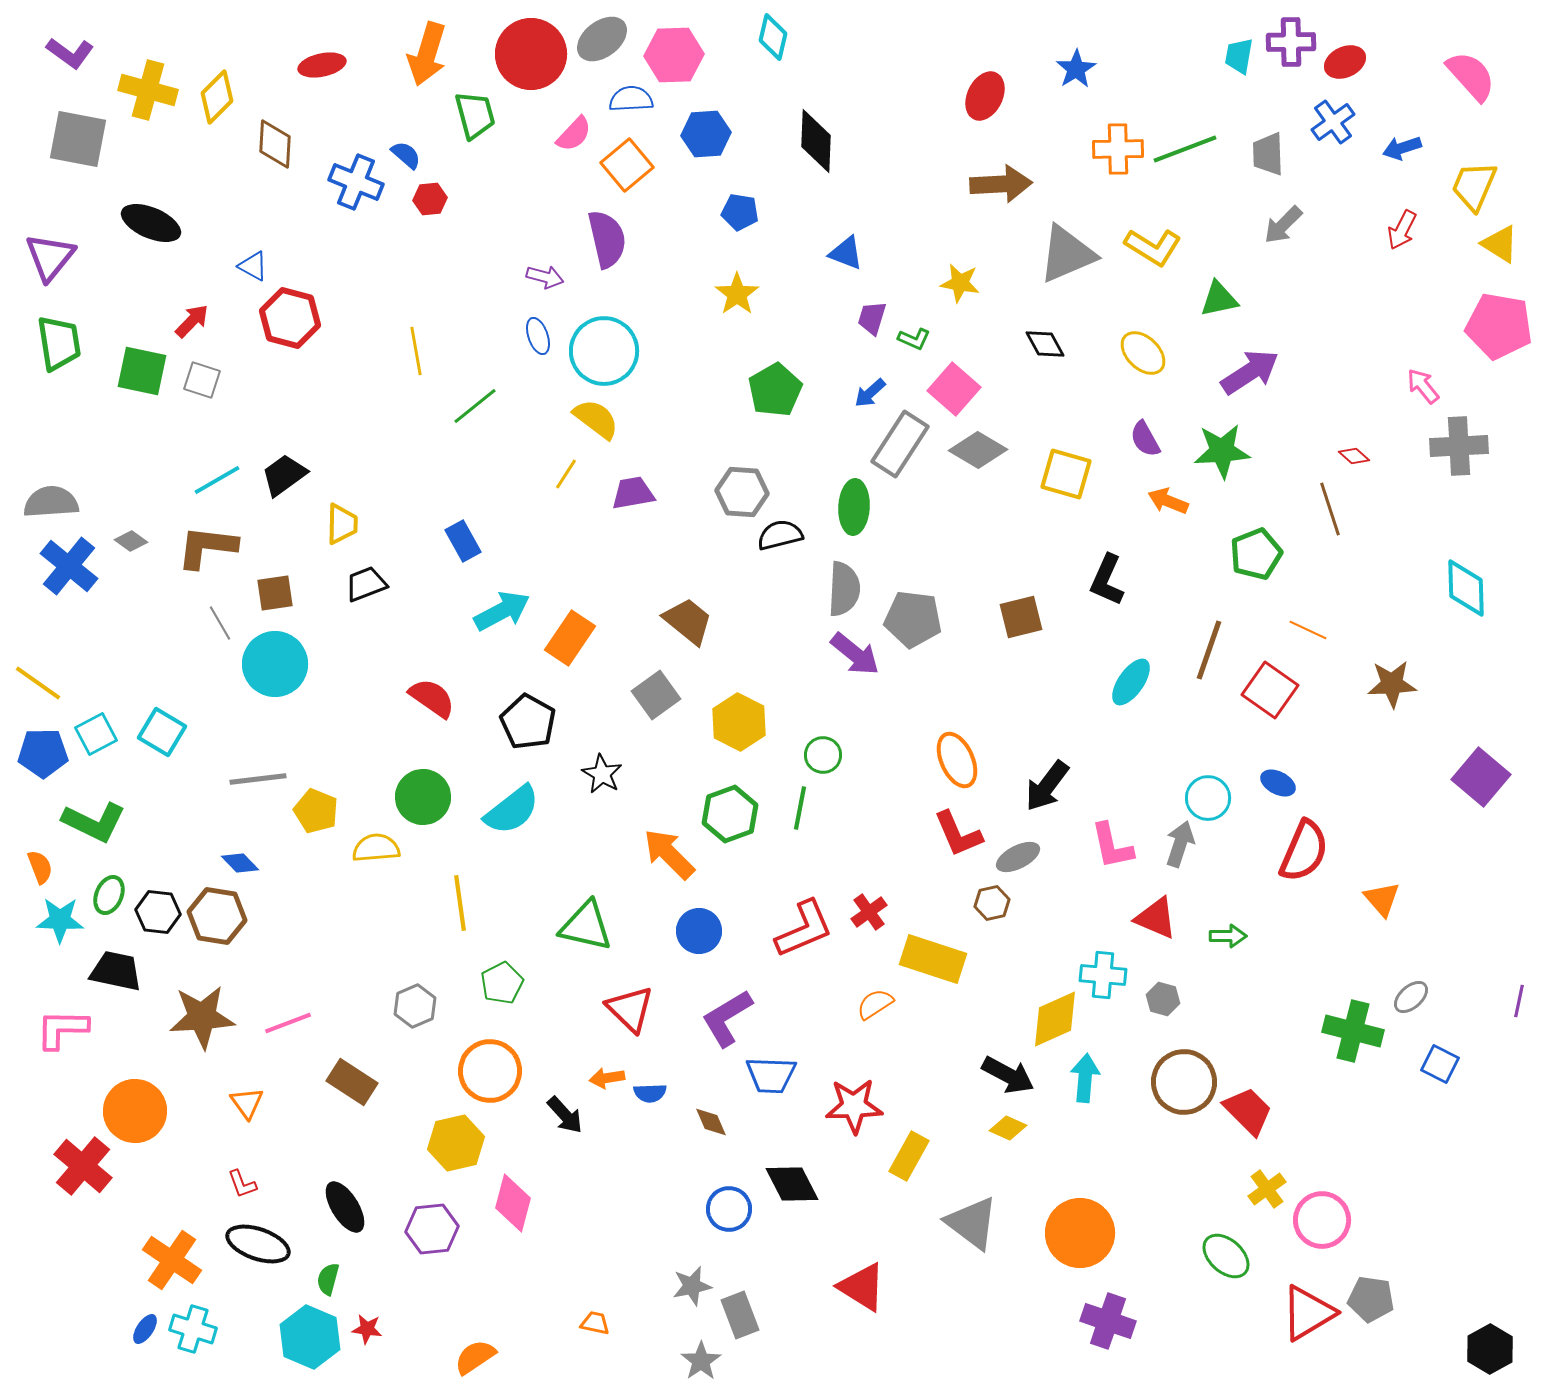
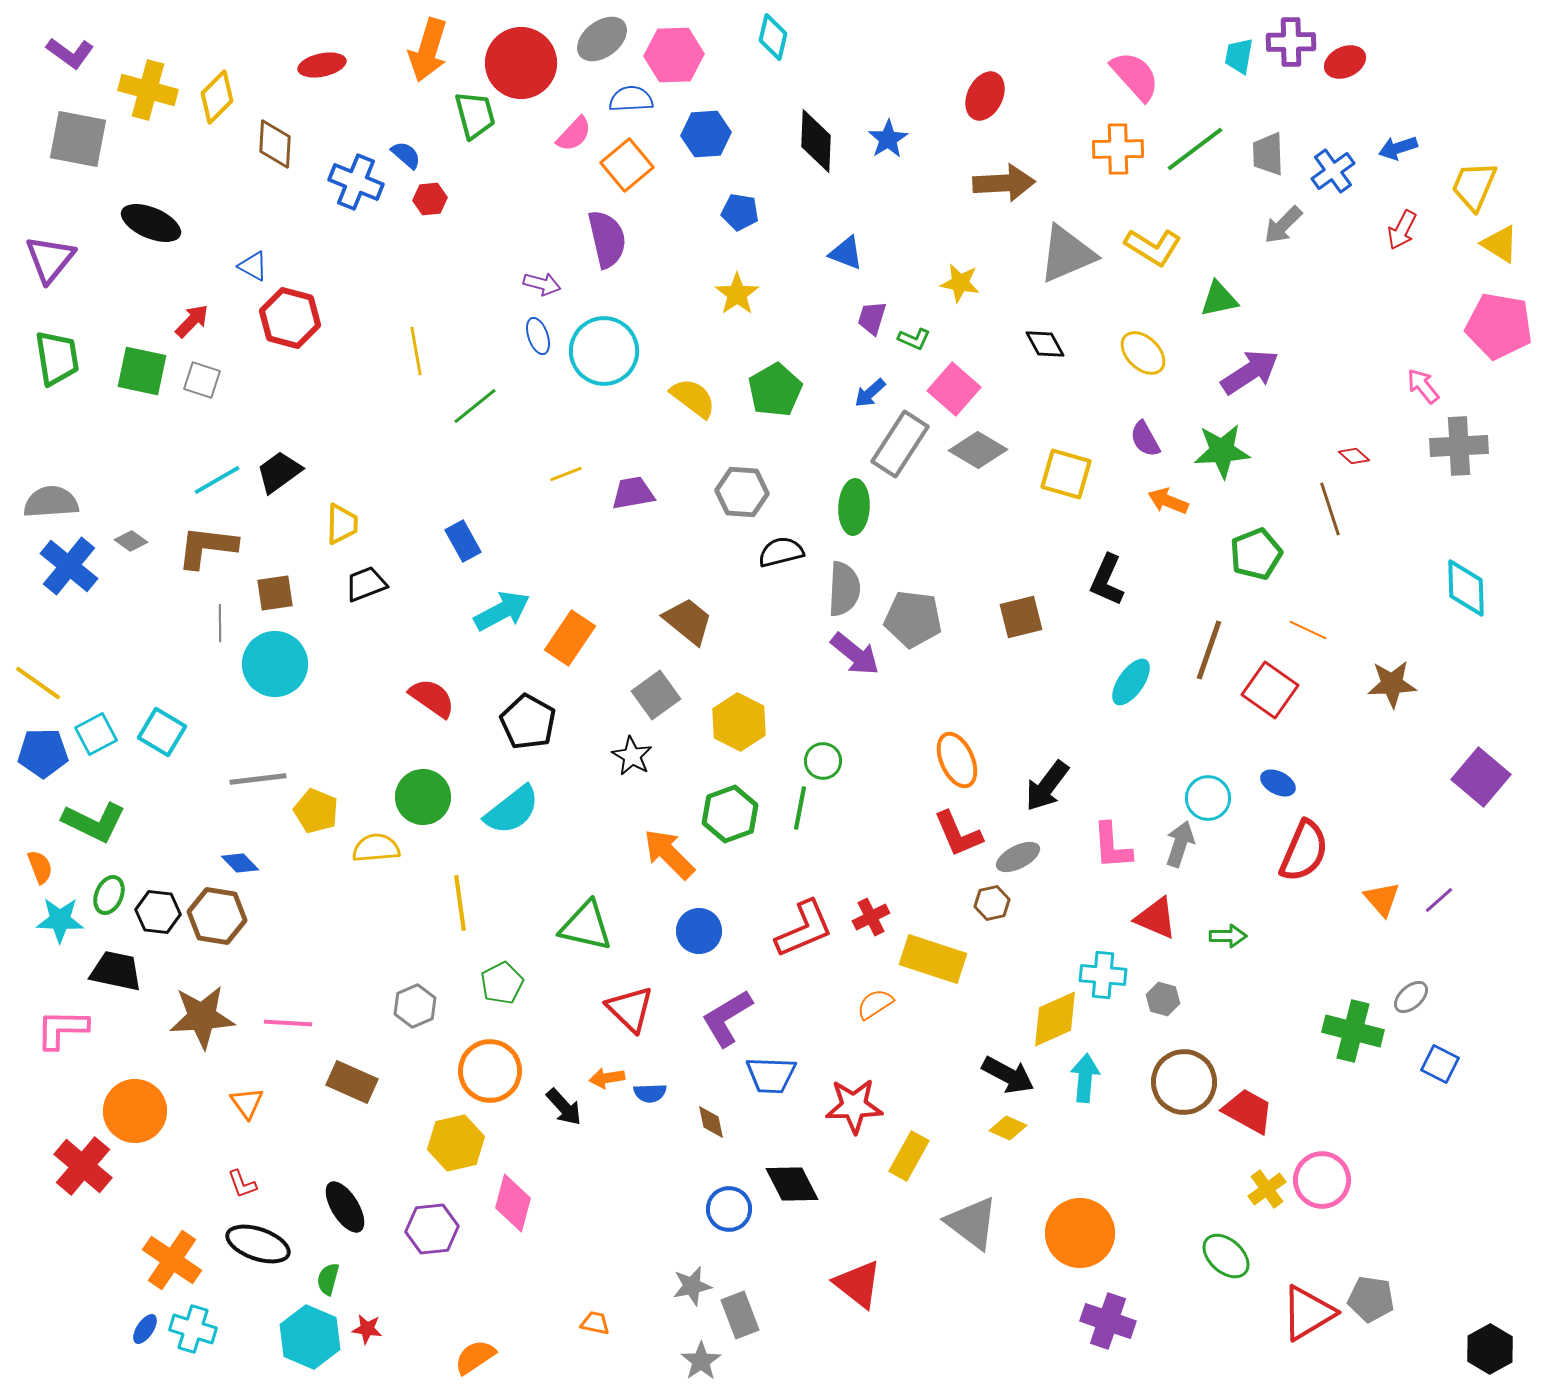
orange arrow at (427, 54): moved 1 px right, 4 px up
red circle at (531, 54): moved 10 px left, 9 px down
blue star at (1076, 69): moved 188 px left, 70 px down
pink semicircle at (1471, 76): moved 336 px left
blue cross at (1333, 122): moved 49 px down
blue arrow at (1402, 148): moved 4 px left
green line at (1185, 149): moved 10 px right; rotated 16 degrees counterclockwise
brown arrow at (1001, 184): moved 3 px right, 1 px up
purple triangle at (50, 257): moved 2 px down
purple arrow at (545, 277): moved 3 px left, 7 px down
green trapezoid at (59, 343): moved 2 px left, 15 px down
yellow semicircle at (596, 419): moved 97 px right, 21 px up
yellow line at (566, 474): rotated 36 degrees clockwise
black trapezoid at (284, 475): moved 5 px left, 3 px up
black semicircle at (780, 535): moved 1 px right, 17 px down
gray line at (220, 623): rotated 30 degrees clockwise
green circle at (823, 755): moved 6 px down
black star at (602, 774): moved 30 px right, 18 px up
pink L-shape at (1112, 846): rotated 8 degrees clockwise
red cross at (869, 912): moved 2 px right, 5 px down; rotated 9 degrees clockwise
purple line at (1519, 1001): moved 80 px left, 101 px up; rotated 36 degrees clockwise
pink line at (288, 1023): rotated 24 degrees clockwise
brown rectangle at (352, 1082): rotated 9 degrees counterclockwise
red trapezoid at (1248, 1111): rotated 16 degrees counterclockwise
black arrow at (565, 1115): moved 1 px left, 8 px up
brown diamond at (711, 1122): rotated 12 degrees clockwise
pink circle at (1322, 1220): moved 40 px up
red triangle at (862, 1287): moved 4 px left, 3 px up; rotated 6 degrees clockwise
